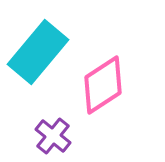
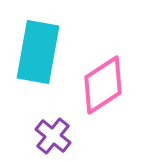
cyan rectangle: rotated 30 degrees counterclockwise
